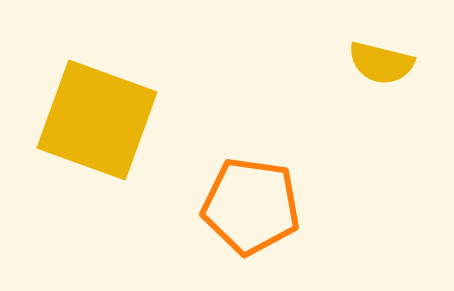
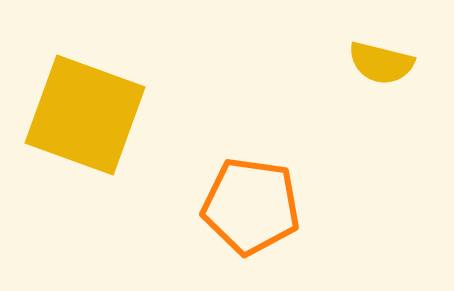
yellow square: moved 12 px left, 5 px up
